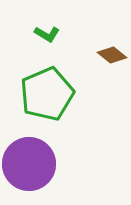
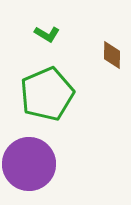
brown diamond: rotated 52 degrees clockwise
